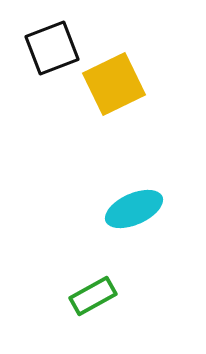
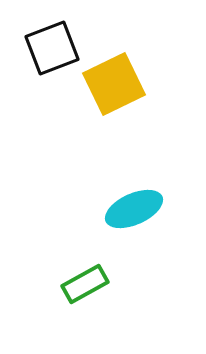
green rectangle: moved 8 px left, 12 px up
